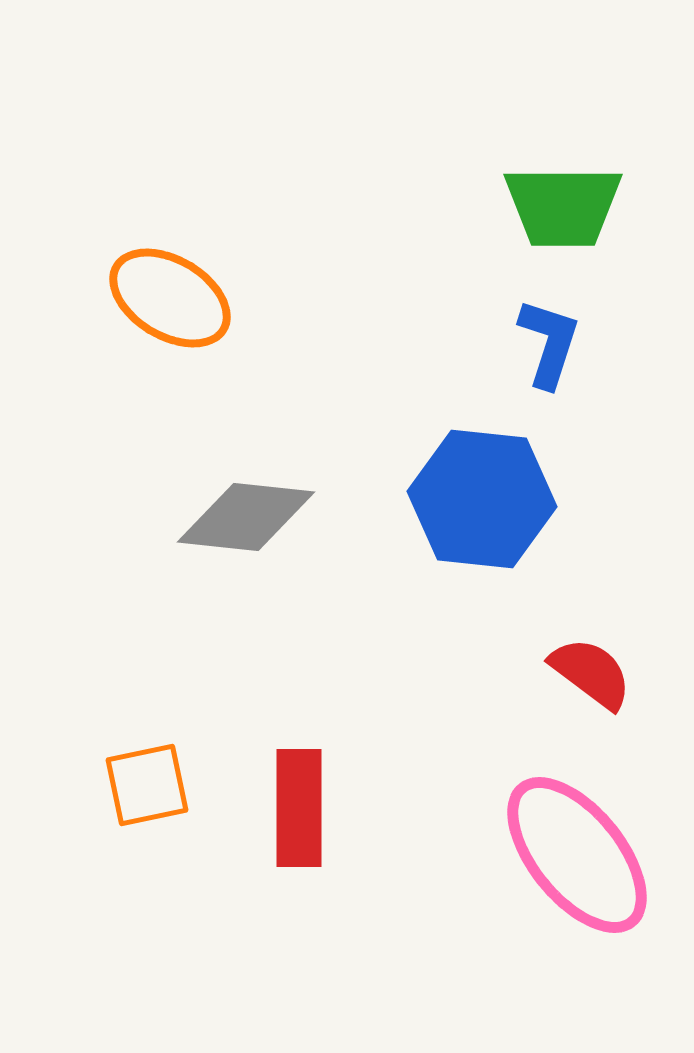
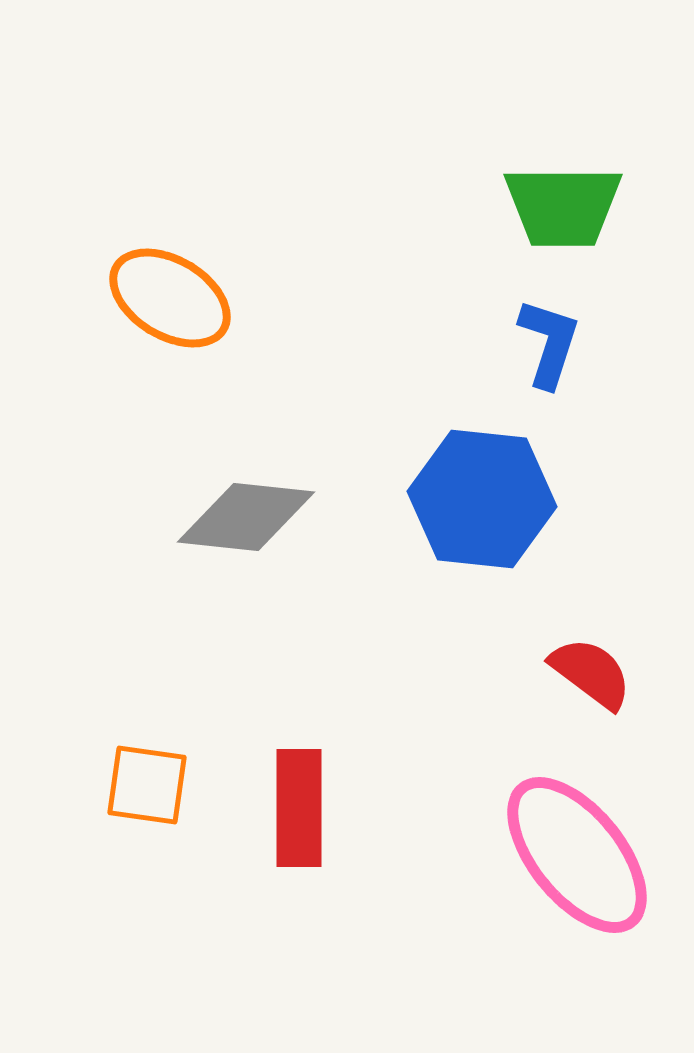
orange square: rotated 20 degrees clockwise
